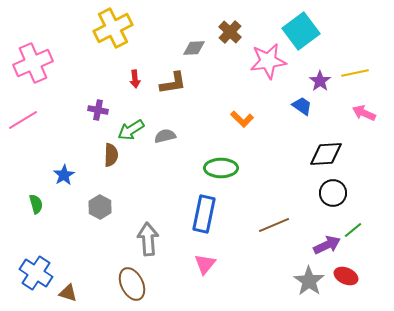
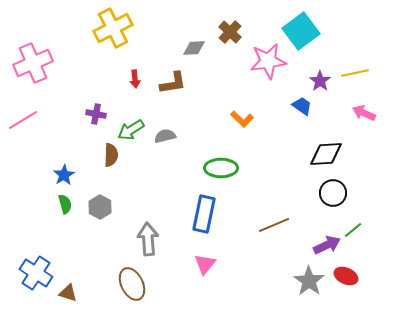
purple cross: moved 2 px left, 4 px down
green semicircle: moved 29 px right
